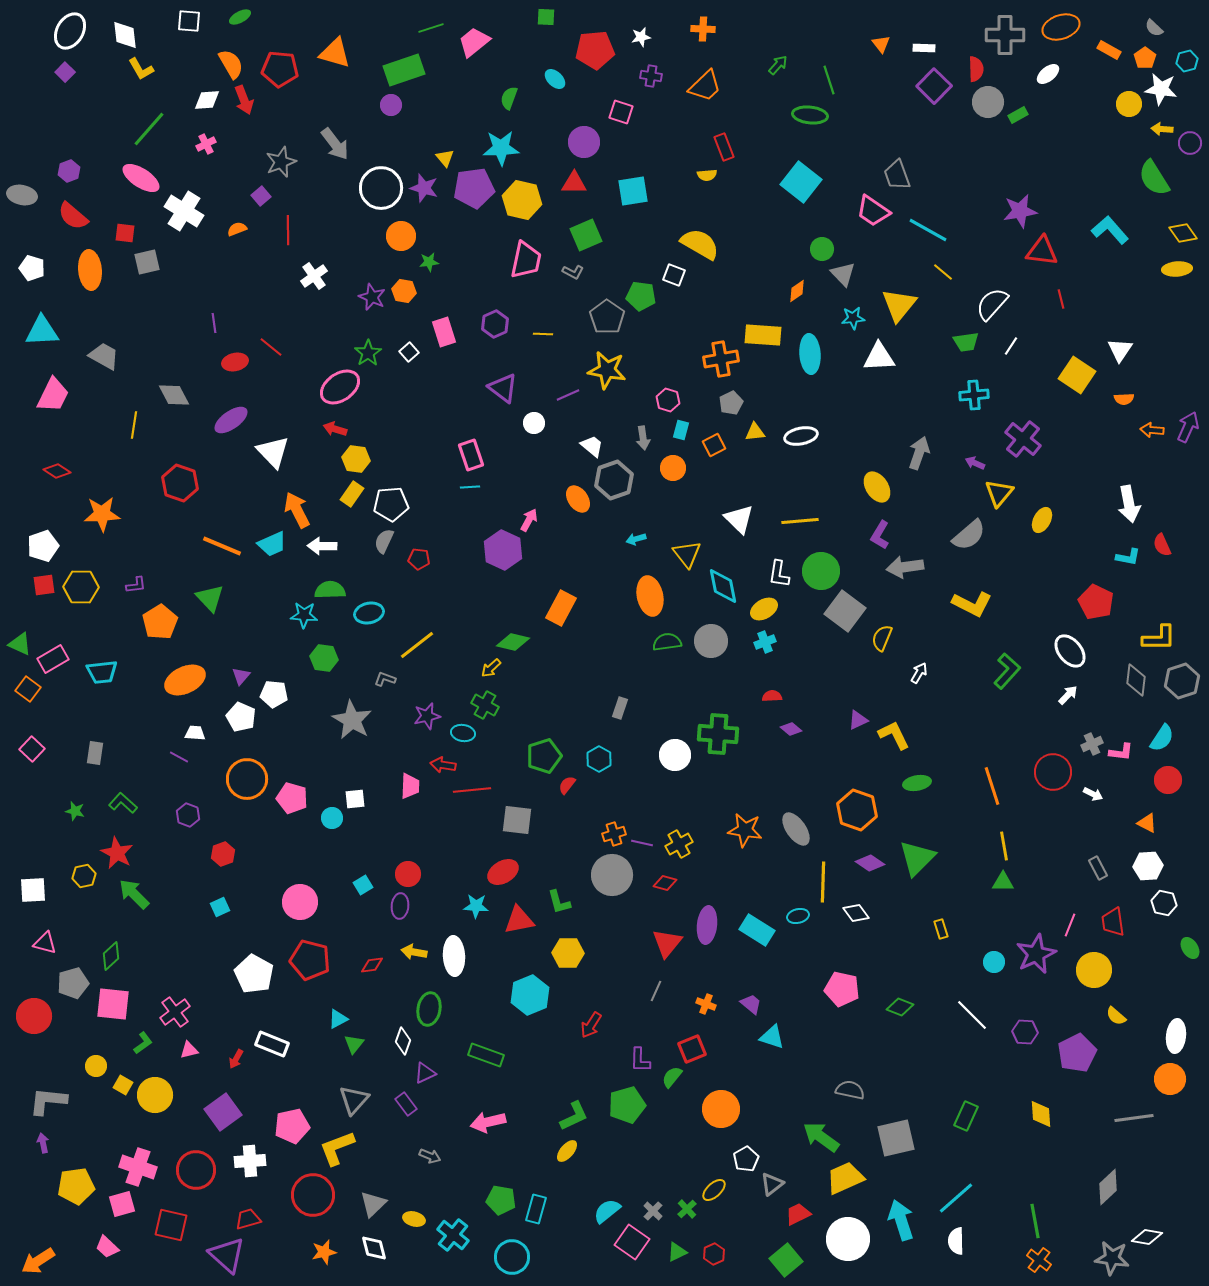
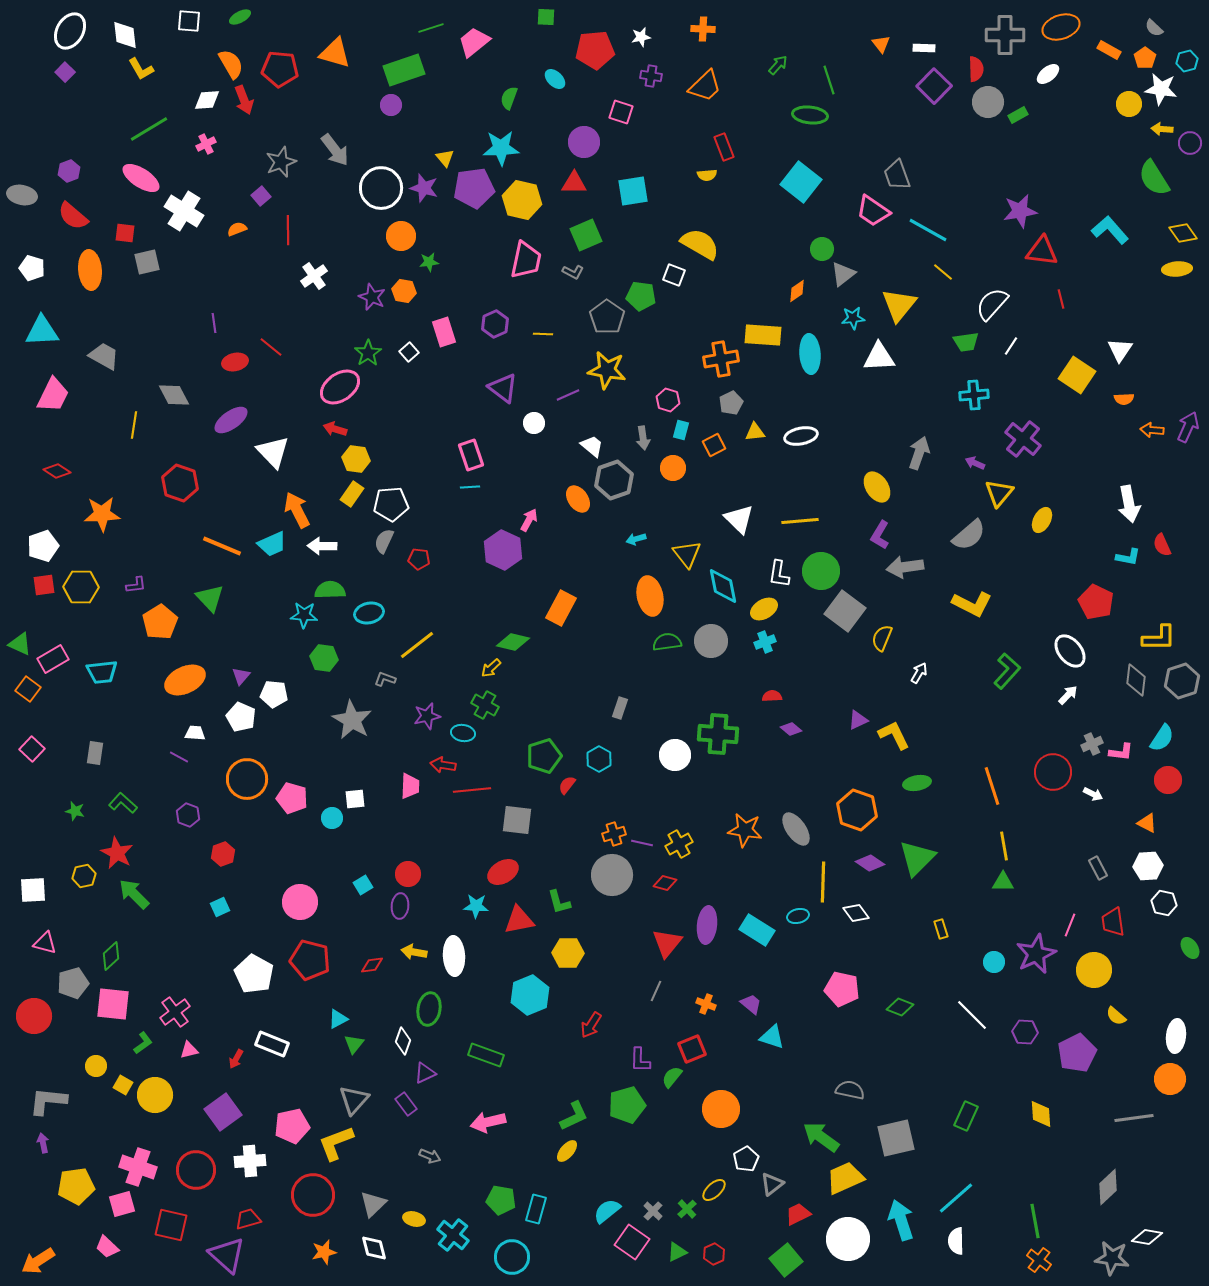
green line at (149, 129): rotated 18 degrees clockwise
gray arrow at (335, 144): moved 6 px down
gray triangle at (843, 274): rotated 36 degrees clockwise
yellow L-shape at (337, 1148): moved 1 px left, 5 px up
